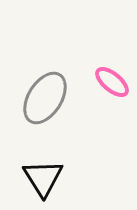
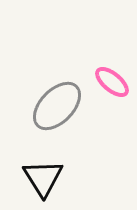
gray ellipse: moved 12 px right, 8 px down; rotated 12 degrees clockwise
